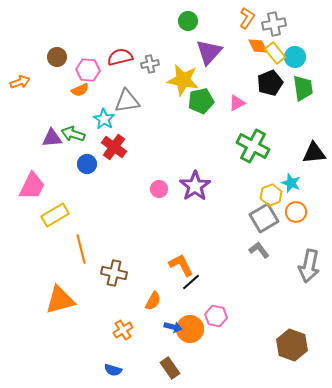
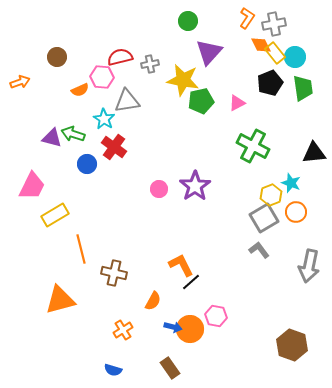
orange diamond at (258, 46): moved 3 px right, 1 px up
pink hexagon at (88, 70): moved 14 px right, 7 px down
purple triangle at (52, 138): rotated 20 degrees clockwise
